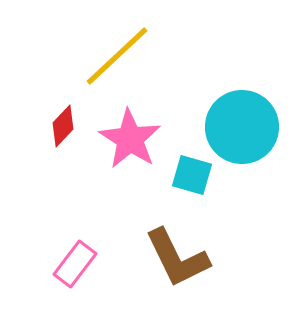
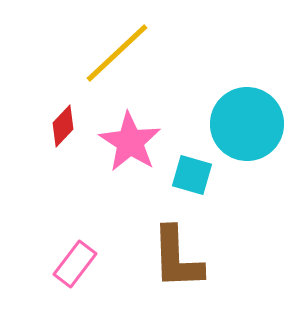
yellow line: moved 3 px up
cyan circle: moved 5 px right, 3 px up
pink star: moved 3 px down
brown L-shape: rotated 24 degrees clockwise
